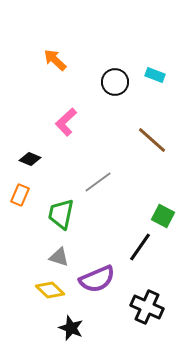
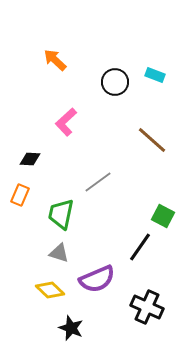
black diamond: rotated 20 degrees counterclockwise
gray triangle: moved 4 px up
